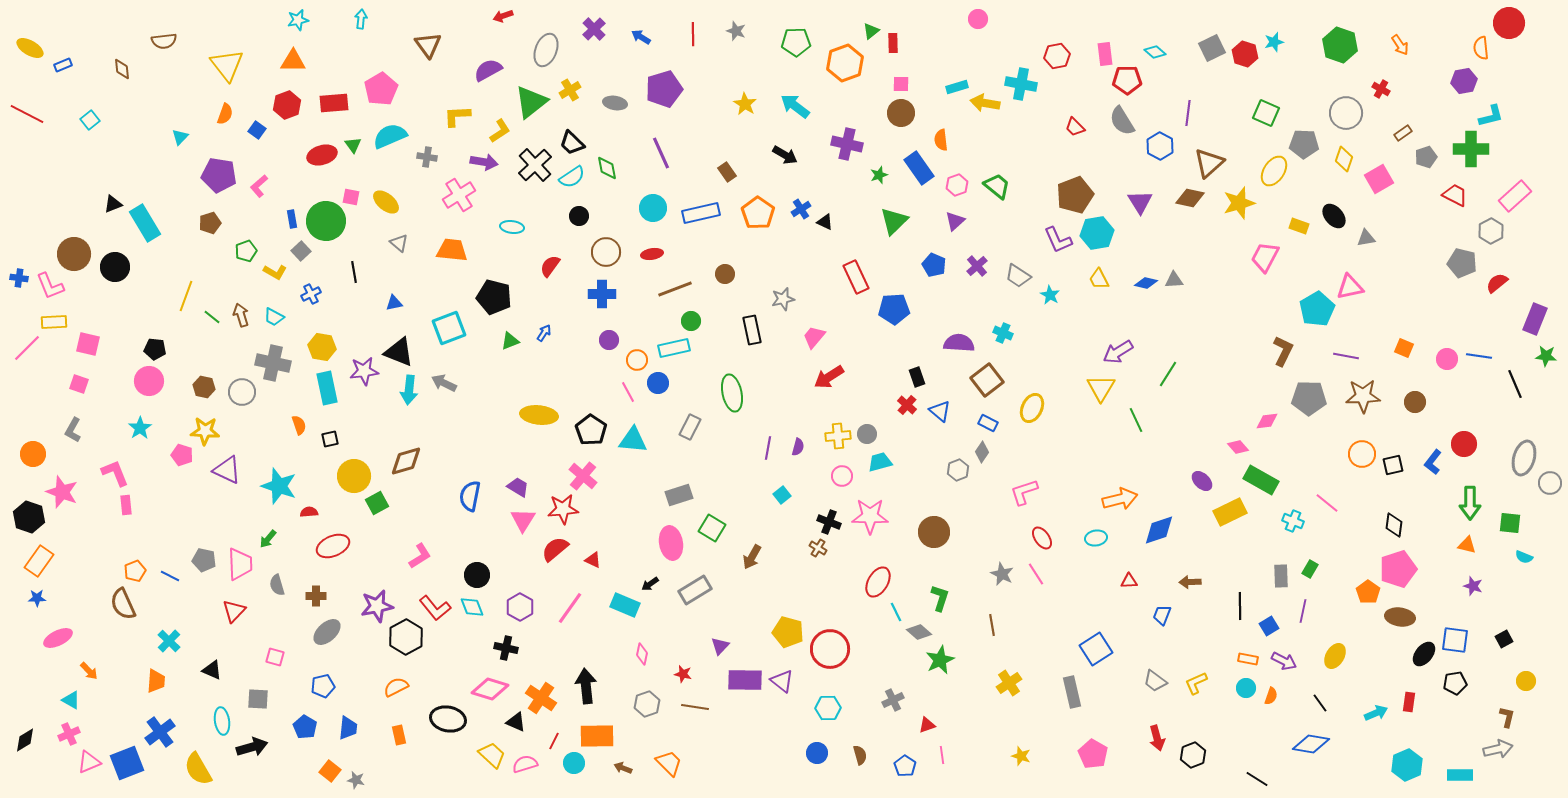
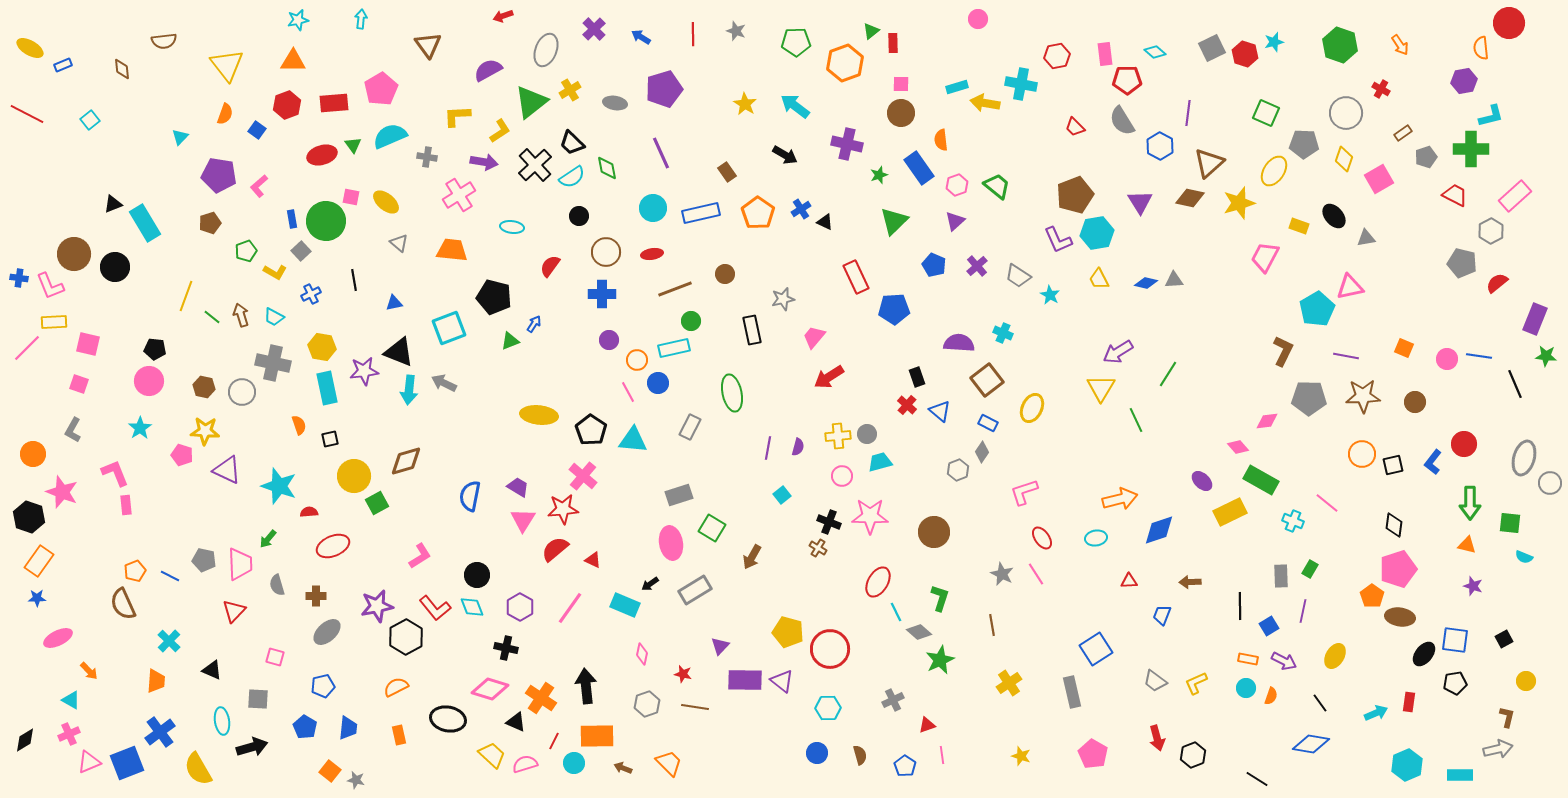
black line at (354, 272): moved 8 px down
blue arrow at (544, 333): moved 10 px left, 9 px up
orange pentagon at (1368, 592): moved 4 px right, 4 px down
